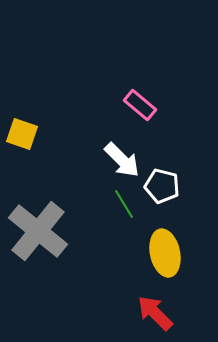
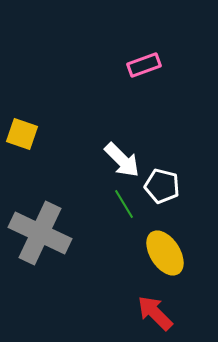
pink rectangle: moved 4 px right, 40 px up; rotated 60 degrees counterclockwise
gray cross: moved 2 px right, 2 px down; rotated 14 degrees counterclockwise
yellow ellipse: rotated 21 degrees counterclockwise
